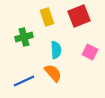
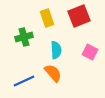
yellow rectangle: moved 1 px down
